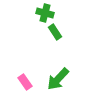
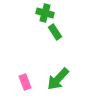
pink rectangle: rotated 14 degrees clockwise
